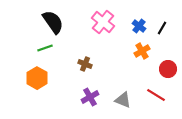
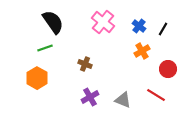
black line: moved 1 px right, 1 px down
